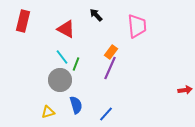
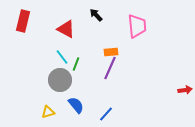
orange rectangle: rotated 48 degrees clockwise
blue semicircle: rotated 24 degrees counterclockwise
